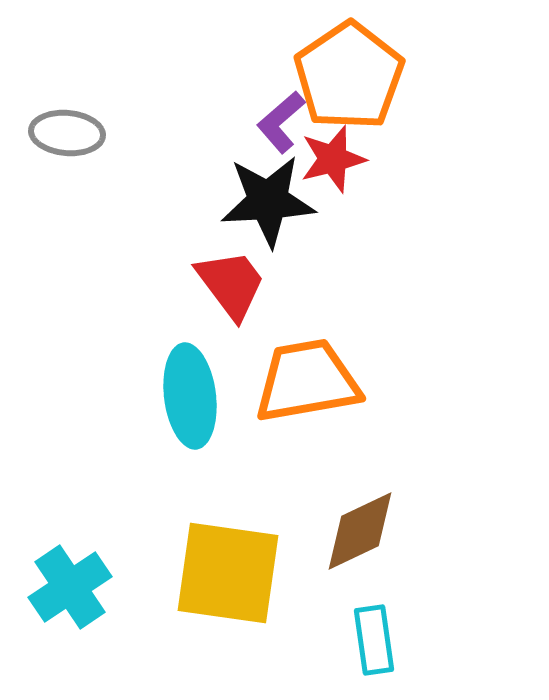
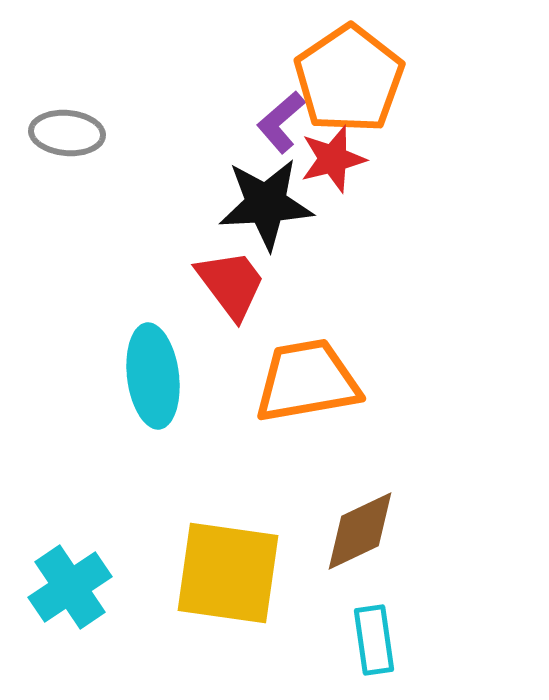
orange pentagon: moved 3 px down
black star: moved 2 px left, 3 px down
cyan ellipse: moved 37 px left, 20 px up
